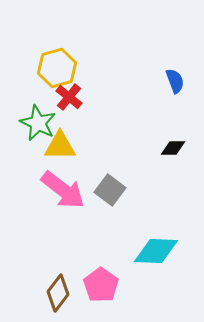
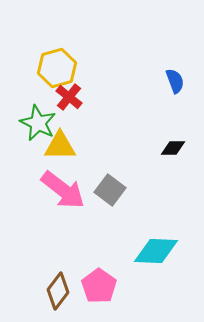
pink pentagon: moved 2 px left, 1 px down
brown diamond: moved 2 px up
